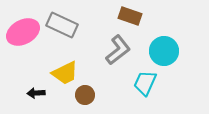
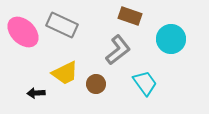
pink ellipse: rotated 72 degrees clockwise
cyan circle: moved 7 px right, 12 px up
cyan trapezoid: rotated 120 degrees clockwise
brown circle: moved 11 px right, 11 px up
